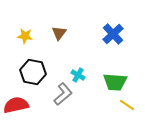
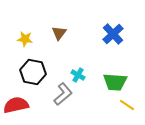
yellow star: moved 3 px down
